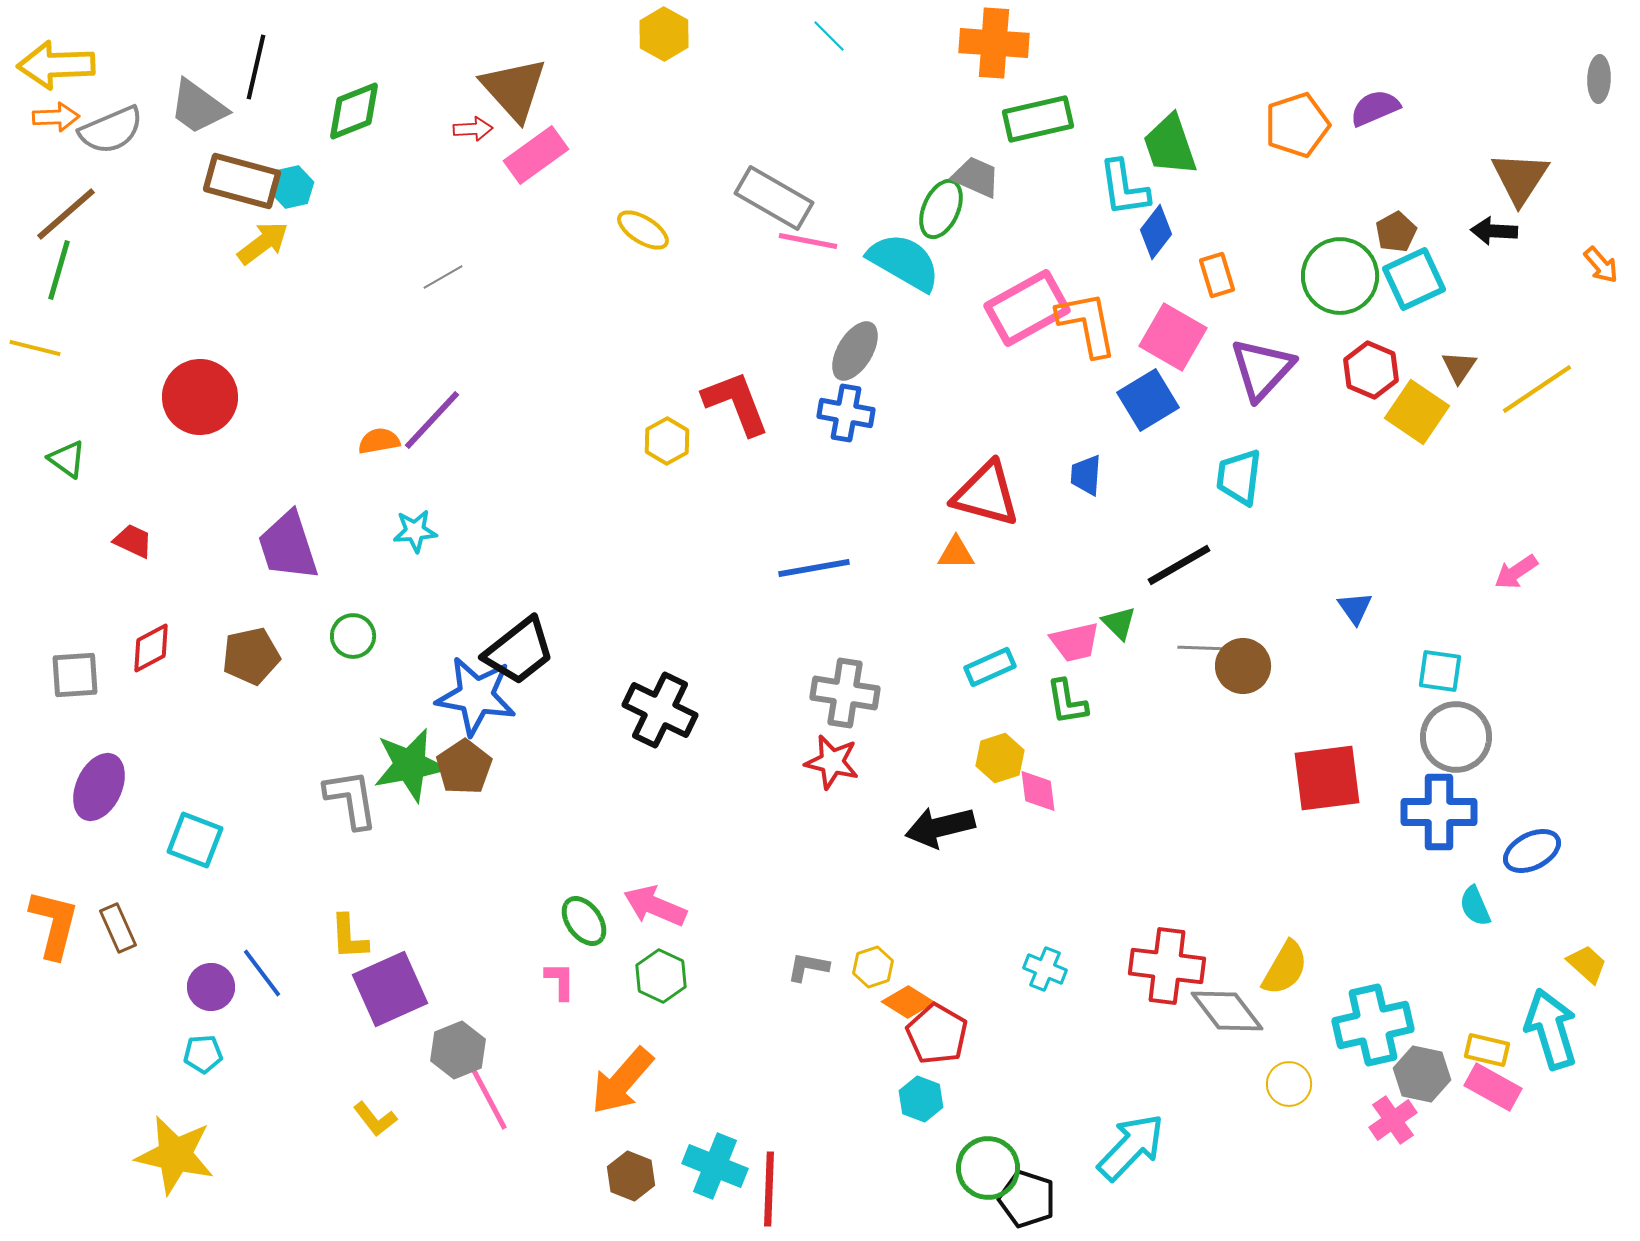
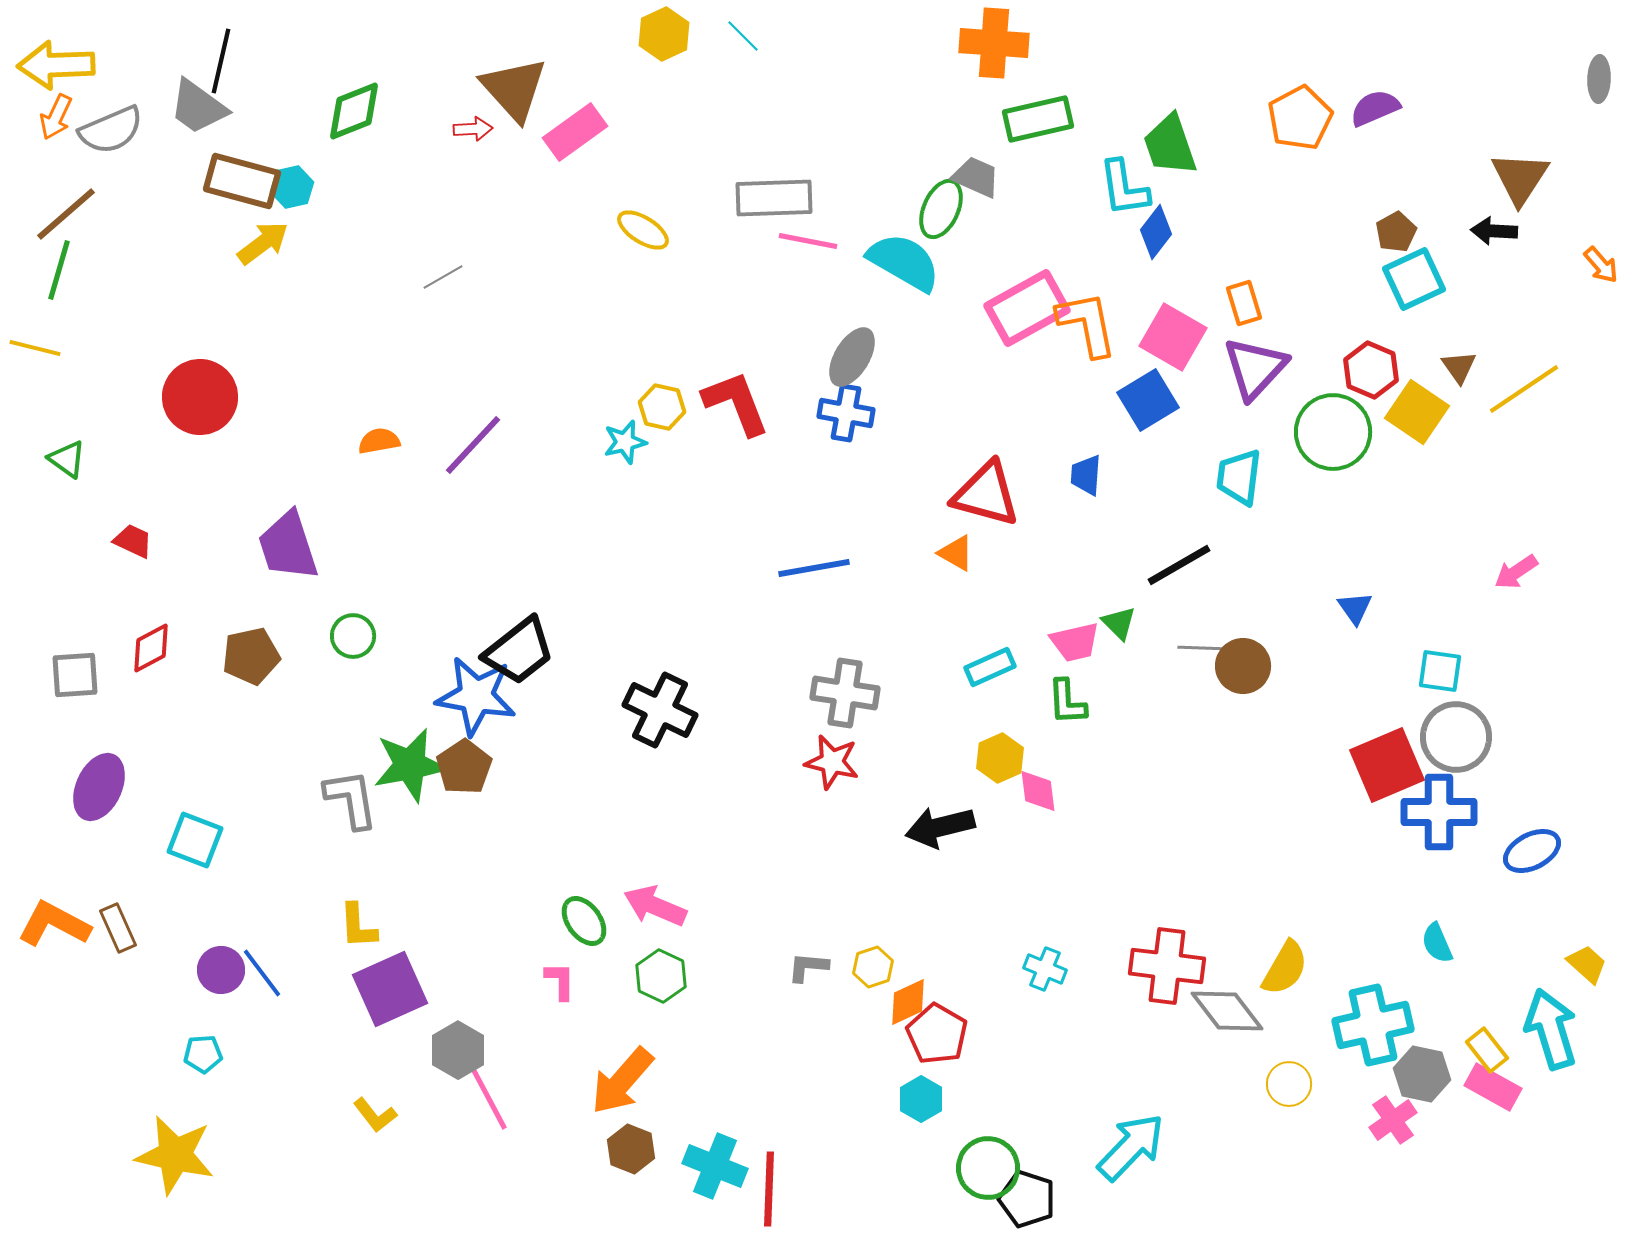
yellow hexagon at (664, 34): rotated 6 degrees clockwise
cyan line at (829, 36): moved 86 px left
black line at (256, 67): moved 35 px left, 6 px up
orange arrow at (56, 117): rotated 117 degrees clockwise
orange pentagon at (1297, 125): moved 3 px right, 7 px up; rotated 10 degrees counterclockwise
pink rectangle at (536, 155): moved 39 px right, 23 px up
gray rectangle at (774, 198): rotated 32 degrees counterclockwise
orange rectangle at (1217, 275): moved 27 px right, 28 px down
green circle at (1340, 276): moved 7 px left, 156 px down
gray ellipse at (855, 351): moved 3 px left, 6 px down
brown triangle at (1459, 367): rotated 9 degrees counterclockwise
purple triangle at (1262, 369): moved 7 px left, 1 px up
yellow line at (1537, 389): moved 13 px left
purple line at (432, 420): moved 41 px right, 25 px down
yellow hexagon at (667, 441): moved 5 px left, 34 px up; rotated 18 degrees counterclockwise
cyan star at (415, 531): moved 210 px right, 89 px up; rotated 9 degrees counterclockwise
orange triangle at (956, 553): rotated 30 degrees clockwise
green L-shape at (1067, 702): rotated 6 degrees clockwise
yellow hexagon at (1000, 758): rotated 6 degrees counterclockwise
red square at (1327, 778): moved 60 px right, 13 px up; rotated 16 degrees counterclockwise
cyan semicircle at (1475, 906): moved 38 px left, 37 px down
orange L-shape at (54, 924): rotated 76 degrees counterclockwise
yellow L-shape at (349, 937): moved 9 px right, 11 px up
gray L-shape at (808, 967): rotated 6 degrees counterclockwise
purple circle at (211, 987): moved 10 px right, 17 px up
orange diamond at (908, 1002): rotated 57 degrees counterclockwise
gray hexagon at (458, 1050): rotated 8 degrees counterclockwise
yellow rectangle at (1487, 1050): rotated 39 degrees clockwise
cyan hexagon at (921, 1099): rotated 9 degrees clockwise
yellow L-shape at (375, 1119): moved 4 px up
brown hexagon at (631, 1176): moved 27 px up
